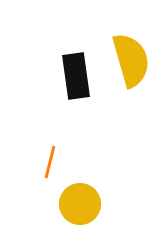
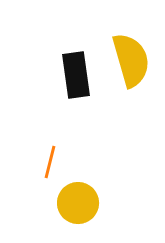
black rectangle: moved 1 px up
yellow circle: moved 2 px left, 1 px up
